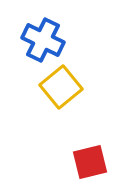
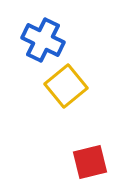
yellow square: moved 5 px right, 1 px up
